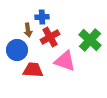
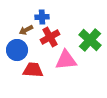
brown arrow: moved 2 px left; rotated 72 degrees clockwise
pink triangle: moved 1 px right, 1 px up; rotated 25 degrees counterclockwise
